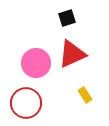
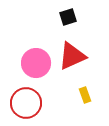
black square: moved 1 px right, 1 px up
red triangle: moved 2 px down
yellow rectangle: rotated 14 degrees clockwise
